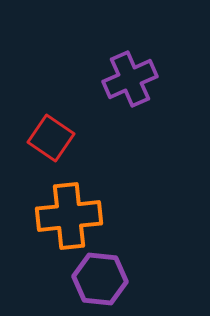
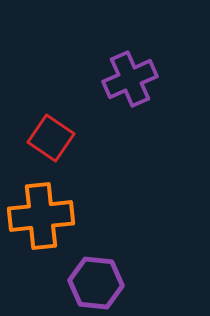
orange cross: moved 28 px left
purple hexagon: moved 4 px left, 4 px down
